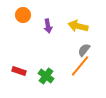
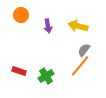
orange circle: moved 2 px left
green cross: rotated 21 degrees clockwise
